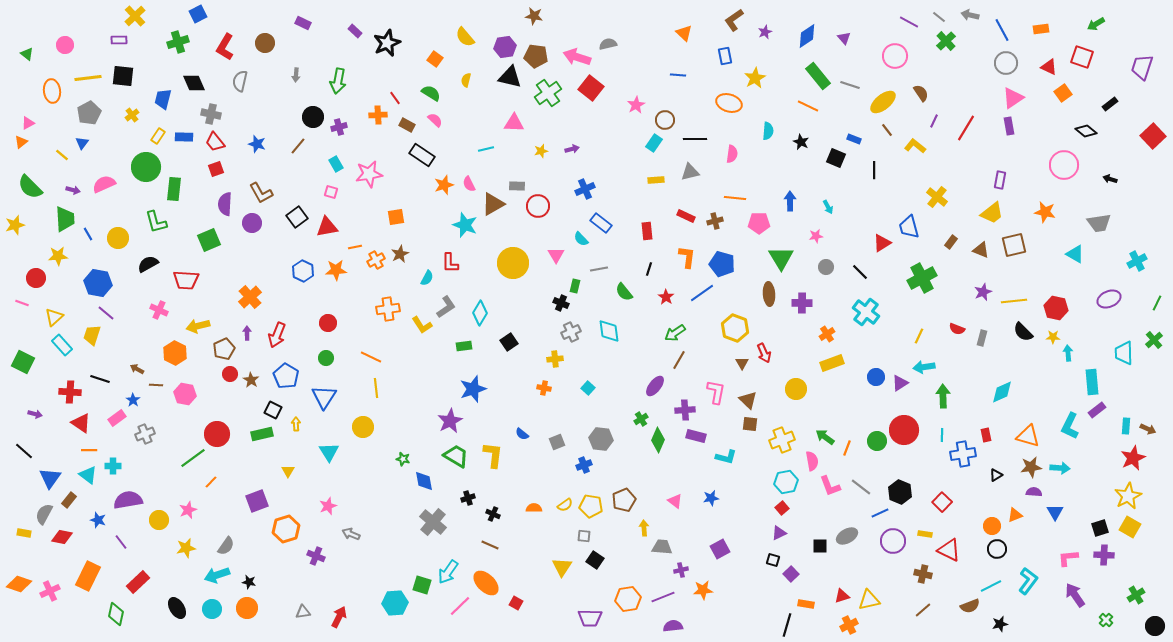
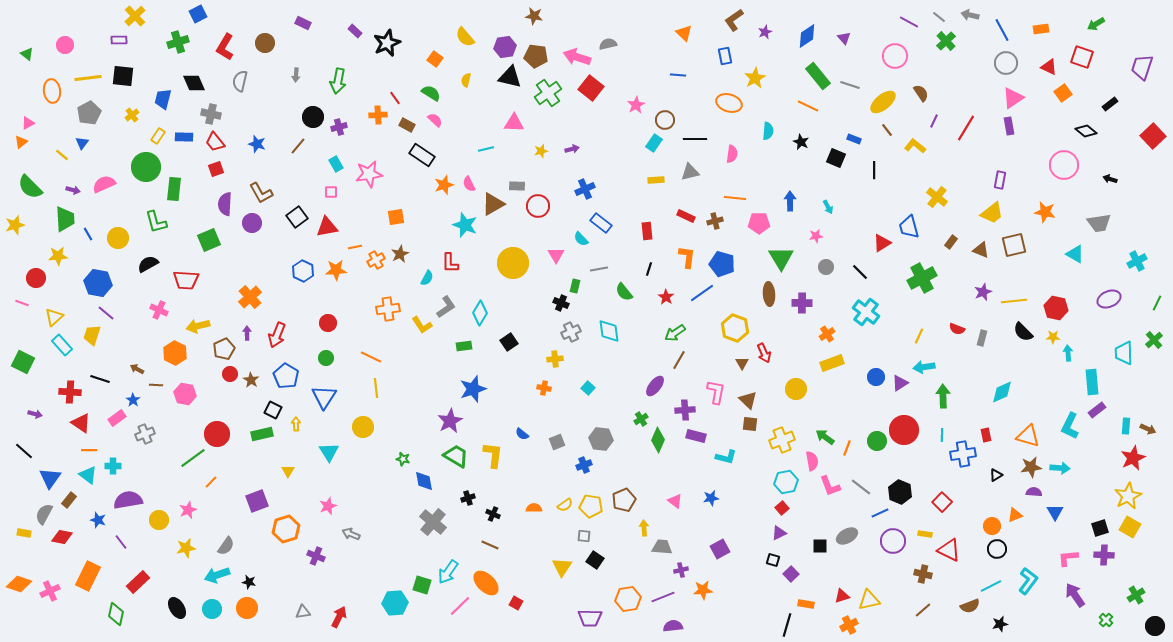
pink square at (331, 192): rotated 16 degrees counterclockwise
